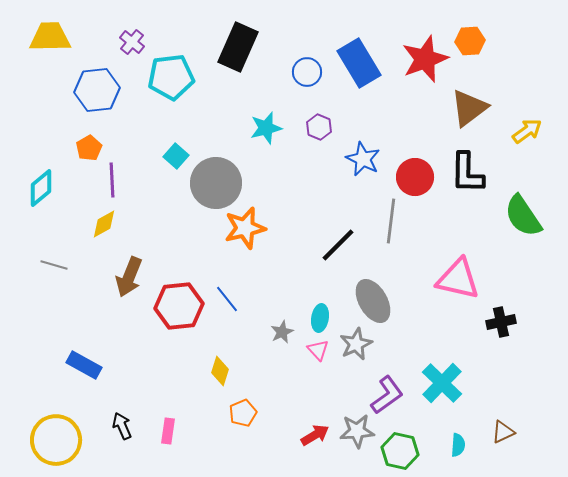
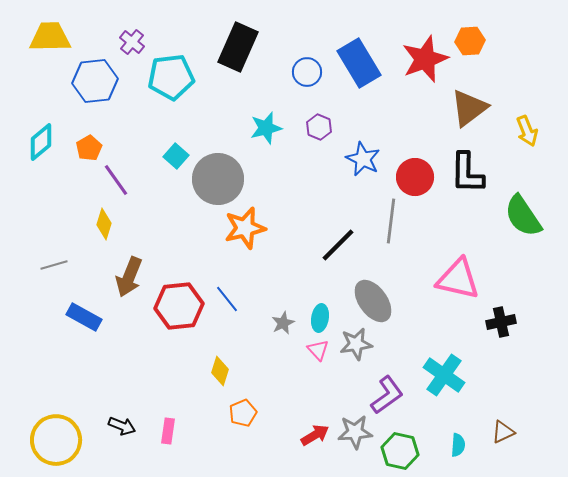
blue hexagon at (97, 90): moved 2 px left, 9 px up
yellow arrow at (527, 131): rotated 104 degrees clockwise
purple line at (112, 180): moved 4 px right; rotated 32 degrees counterclockwise
gray circle at (216, 183): moved 2 px right, 4 px up
cyan diamond at (41, 188): moved 46 px up
yellow diamond at (104, 224): rotated 44 degrees counterclockwise
gray line at (54, 265): rotated 32 degrees counterclockwise
gray ellipse at (373, 301): rotated 6 degrees counterclockwise
gray star at (282, 332): moved 1 px right, 9 px up
gray star at (356, 344): rotated 16 degrees clockwise
blue rectangle at (84, 365): moved 48 px up
cyan cross at (442, 383): moved 2 px right, 8 px up; rotated 9 degrees counterclockwise
black arrow at (122, 426): rotated 136 degrees clockwise
gray star at (357, 431): moved 2 px left, 1 px down
